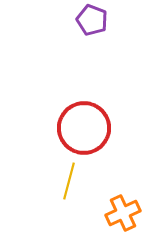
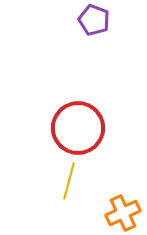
purple pentagon: moved 2 px right
red circle: moved 6 px left
